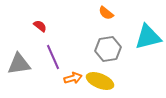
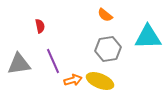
orange semicircle: moved 1 px left, 2 px down
red semicircle: rotated 40 degrees clockwise
cyan triangle: rotated 12 degrees clockwise
purple line: moved 4 px down
orange arrow: moved 2 px down
